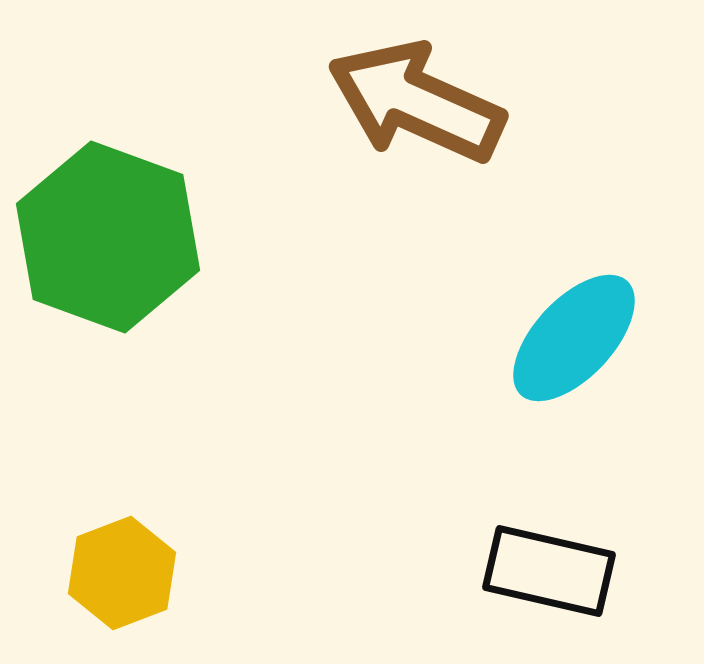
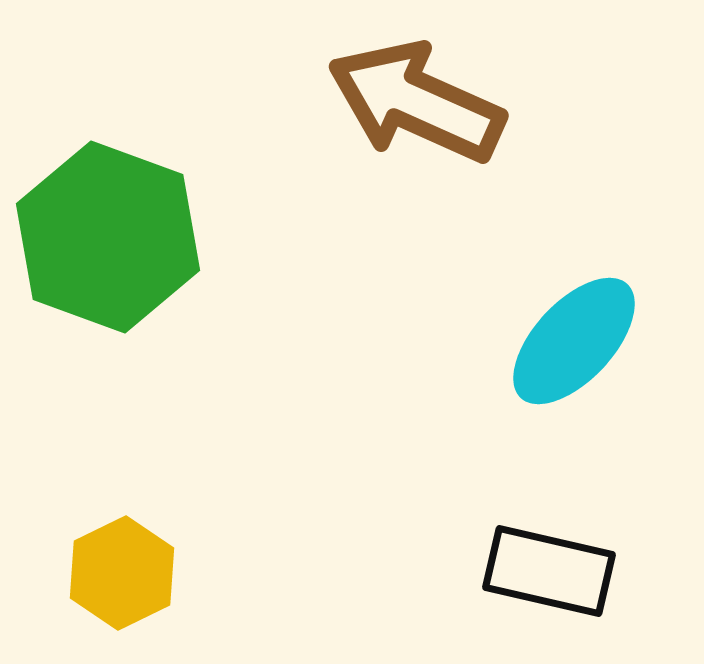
cyan ellipse: moved 3 px down
yellow hexagon: rotated 5 degrees counterclockwise
